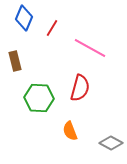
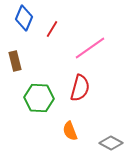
red line: moved 1 px down
pink line: rotated 64 degrees counterclockwise
